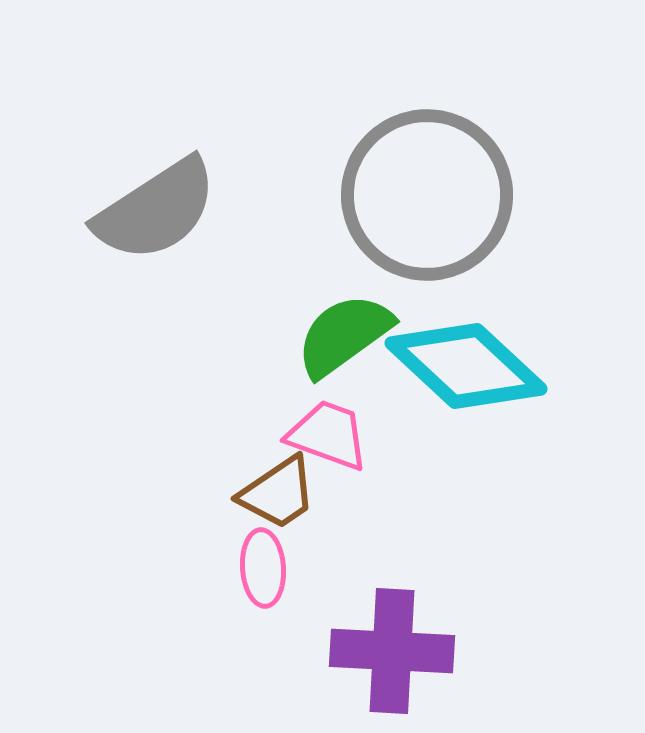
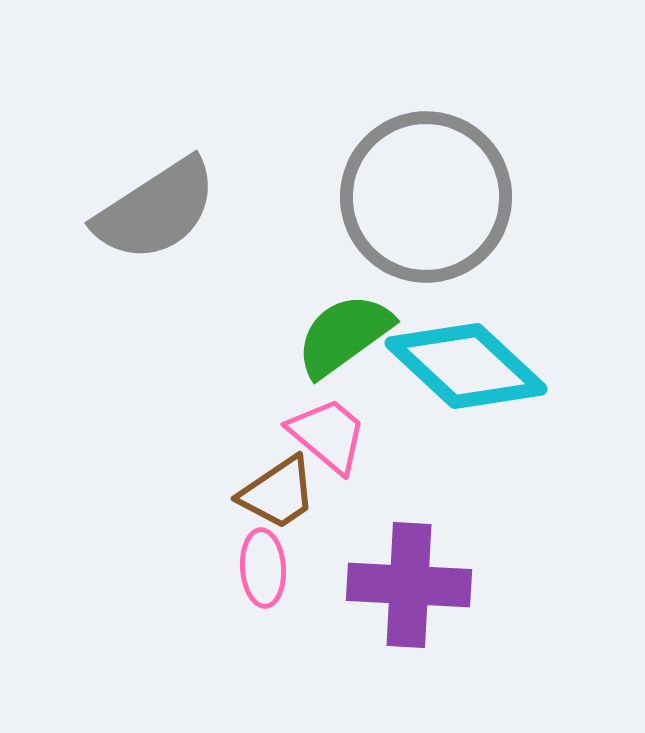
gray circle: moved 1 px left, 2 px down
pink trapezoid: rotated 20 degrees clockwise
purple cross: moved 17 px right, 66 px up
